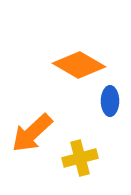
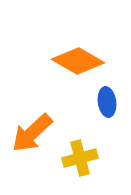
orange diamond: moved 1 px left, 4 px up
blue ellipse: moved 3 px left, 1 px down; rotated 8 degrees counterclockwise
